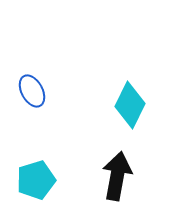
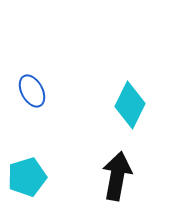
cyan pentagon: moved 9 px left, 3 px up
